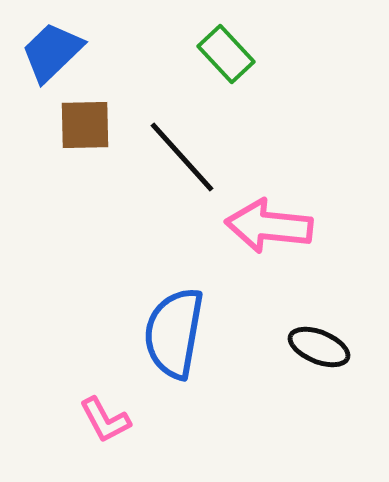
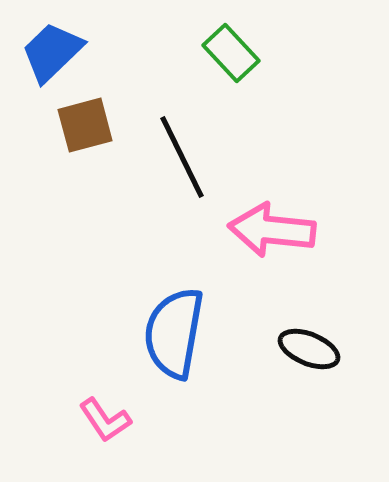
green rectangle: moved 5 px right, 1 px up
brown square: rotated 14 degrees counterclockwise
black line: rotated 16 degrees clockwise
pink arrow: moved 3 px right, 4 px down
black ellipse: moved 10 px left, 2 px down
pink L-shape: rotated 6 degrees counterclockwise
